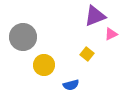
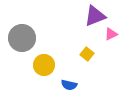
gray circle: moved 1 px left, 1 px down
blue semicircle: moved 2 px left; rotated 28 degrees clockwise
